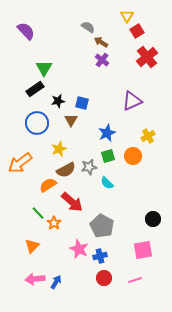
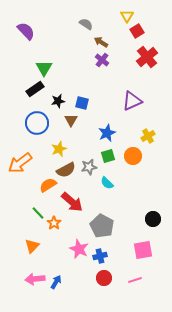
gray semicircle: moved 2 px left, 3 px up
